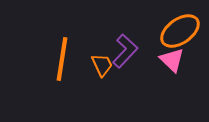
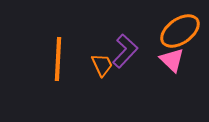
orange line: moved 4 px left; rotated 6 degrees counterclockwise
